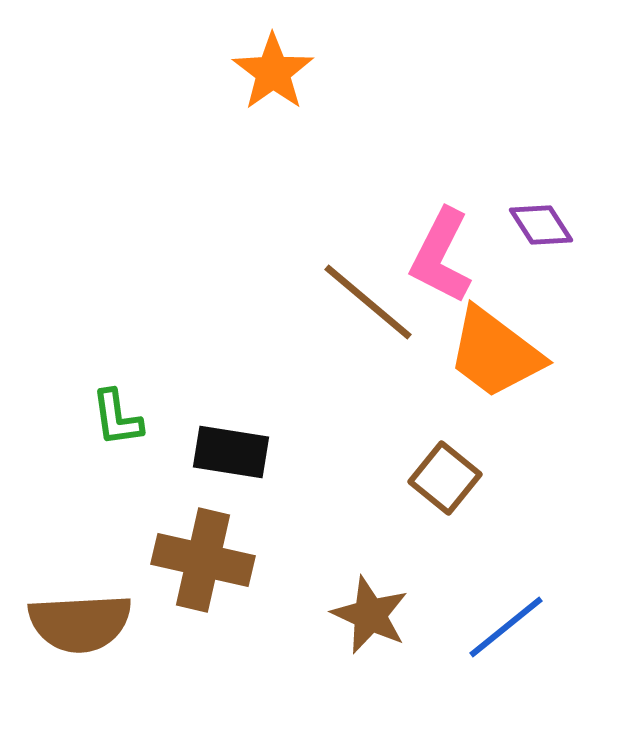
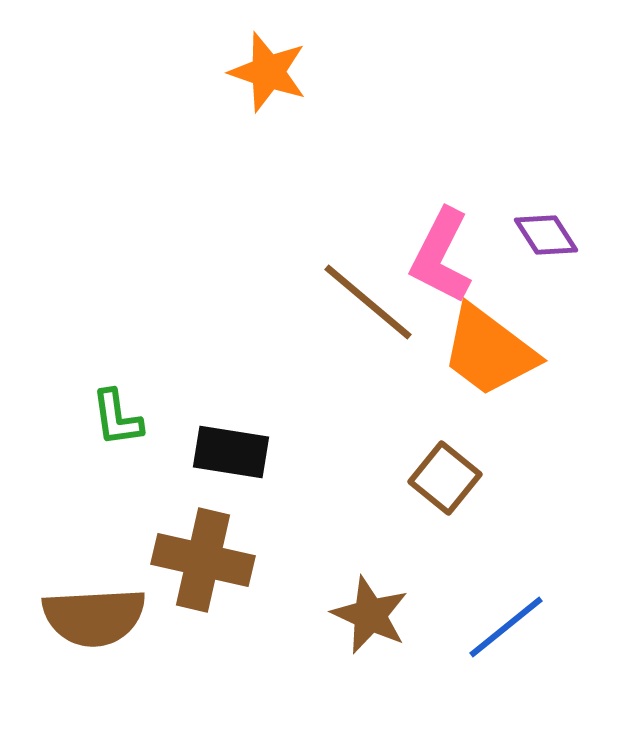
orange star: moved 5 px left; rotated 18 degrees counterclockwise
purple diamond: moved 5 px right, 10 px down
orange trapezoid: moved 6 px left, 2 px up
brown semicircle: moved 14 px right, 6 px up
